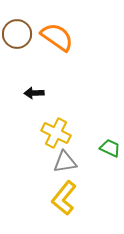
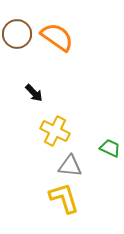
black arrow: rotated 132 degrees counterclockwise
yellow cross: moved 1 px left, 2 px up
gray triangle: moved 5 px right, 4 px down; rotated 15 degrees clockwise
yellow L-shape: rotated 124 degrees clockwise
